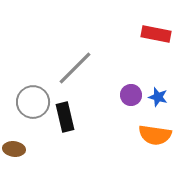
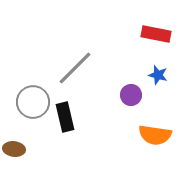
blue star: moved 22 px up
